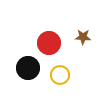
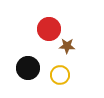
brown star: moved 16 px left, 9 px down
red circle: moved 14 px up
